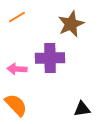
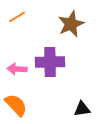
purple cross: moved 4 px down
